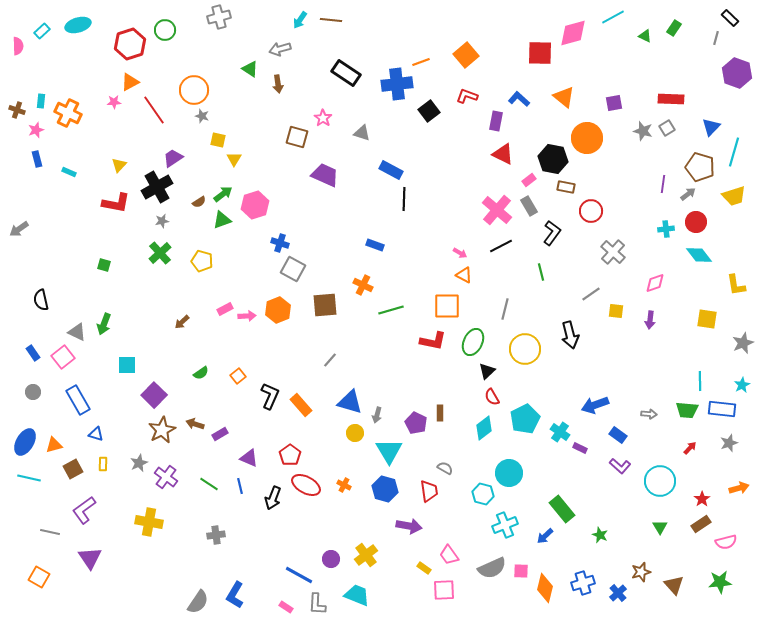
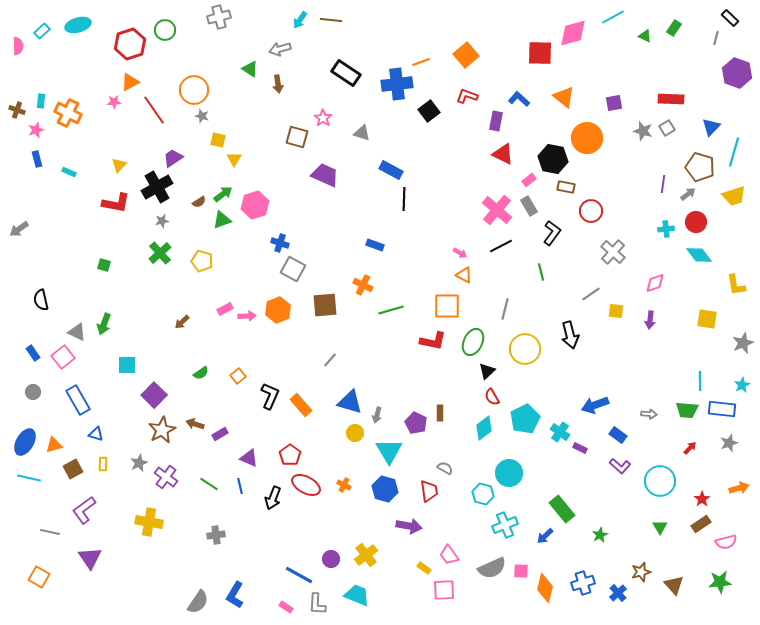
green star at (600, 535): rotated 21 degrees clockwise
